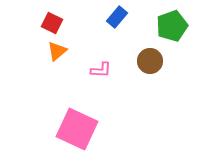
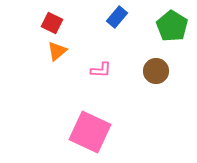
green pentagon: rotated 20 degrees counterclockwise
brown circle: moved 6 px right, 10 px down
pink square: moved 13 px right, 3 px down
